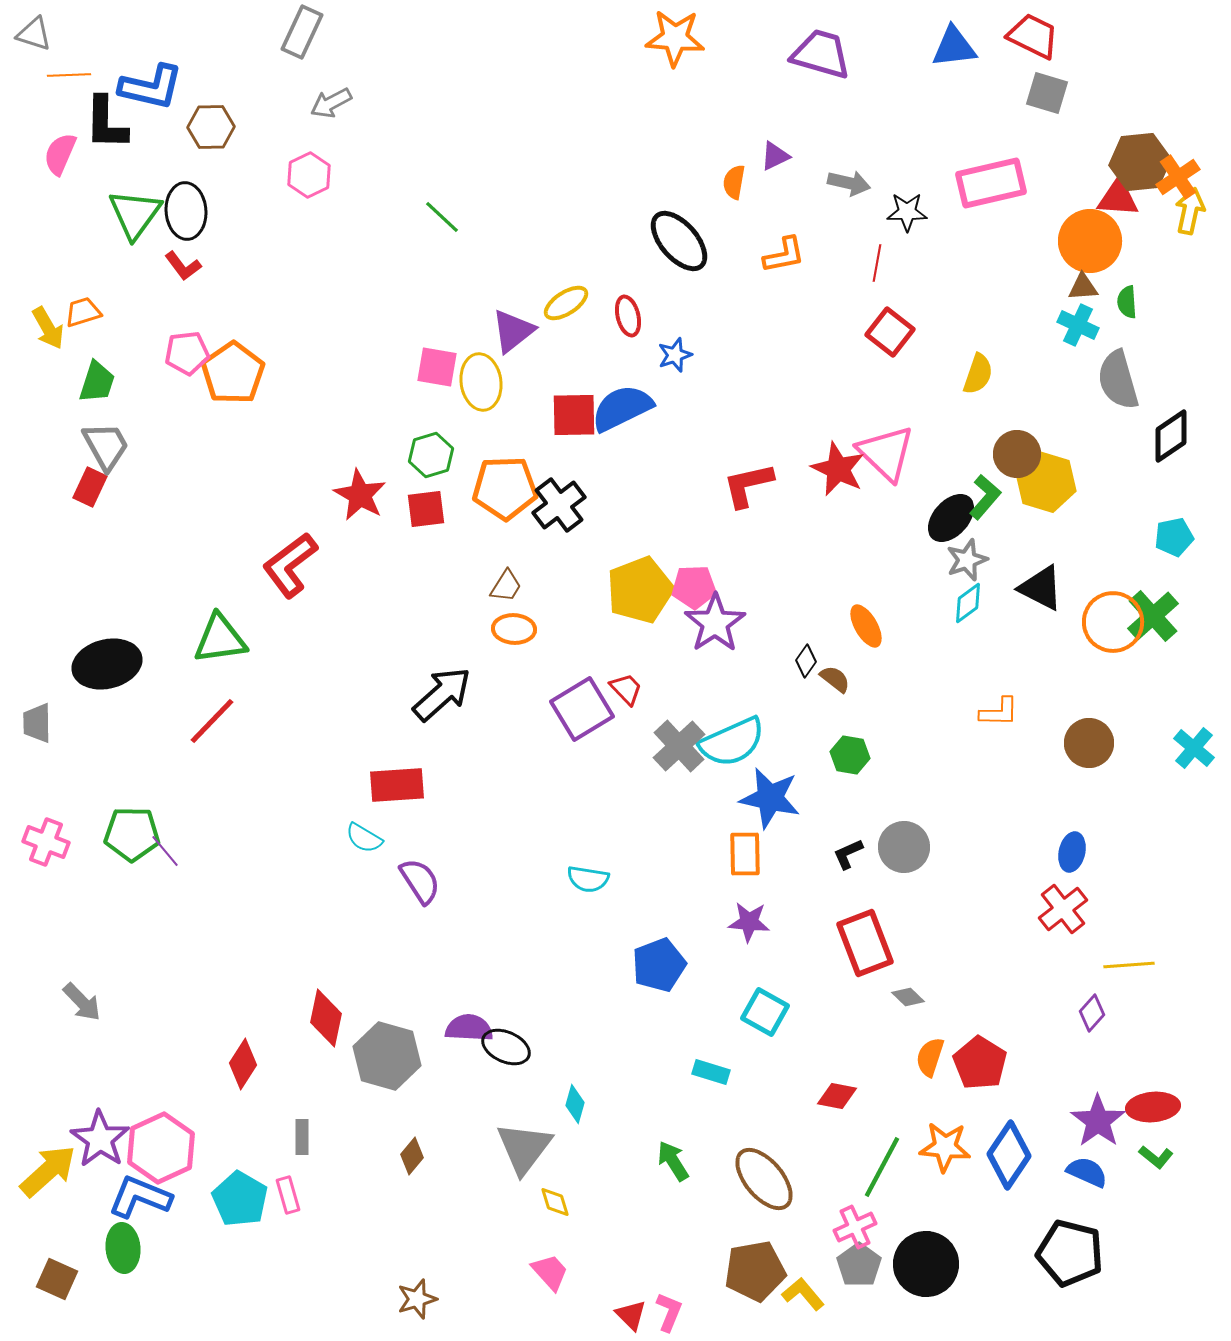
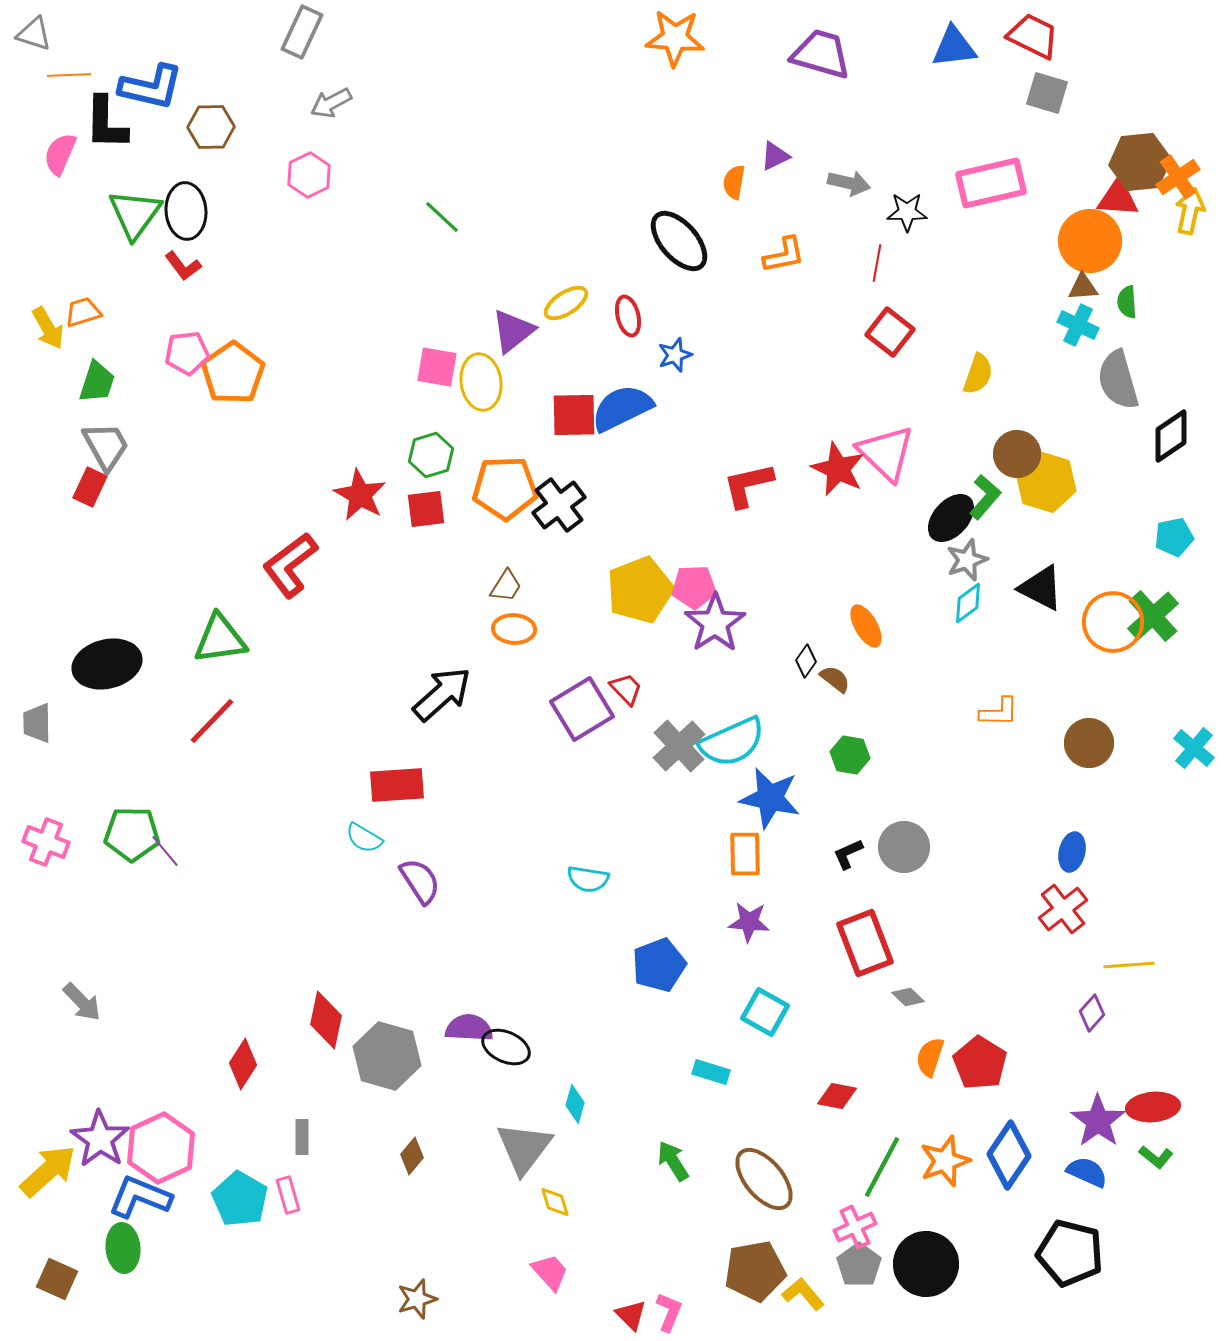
red diamond at (326, 1018): moved 2 px down
orange star at (945, 1147): moved 14 px down; rotated 24 degrees counterclockwise
